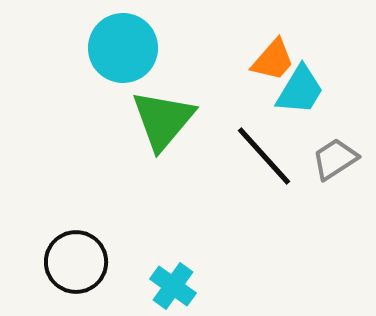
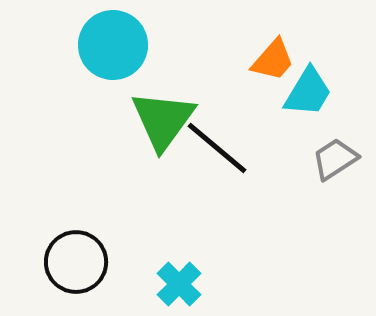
cyan circle: moved 10 px left, 3 px up
cyan trapezoid: moved 8 px right, 2 px down
green triangle: rotated 4 degrees counterclockwise
black line: moved 47 px left, 8 px up; rotated 8 degrees counterclockwise
cyan cross: moved 6 px right, 2 px up; rotated 9 degrees clockwise
